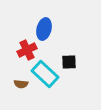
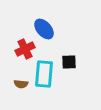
blue ellipse: rotated 55 degrees counterclockwise
red cross: moved 2 px left, 1 px up
cyan rectangle: moved 1 px left; rotated 52 degrees clockwise
